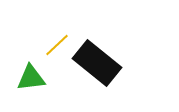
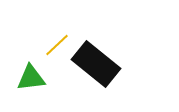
black rectangle: moved 1 px left, 1 px down
